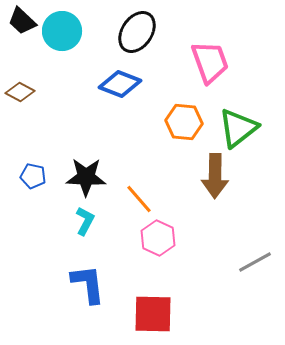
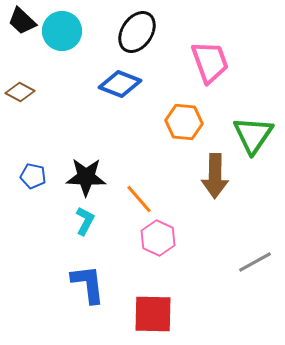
green triangle: moved 15 px right, 7 px down; rotated 18 degrees counterclockwise
